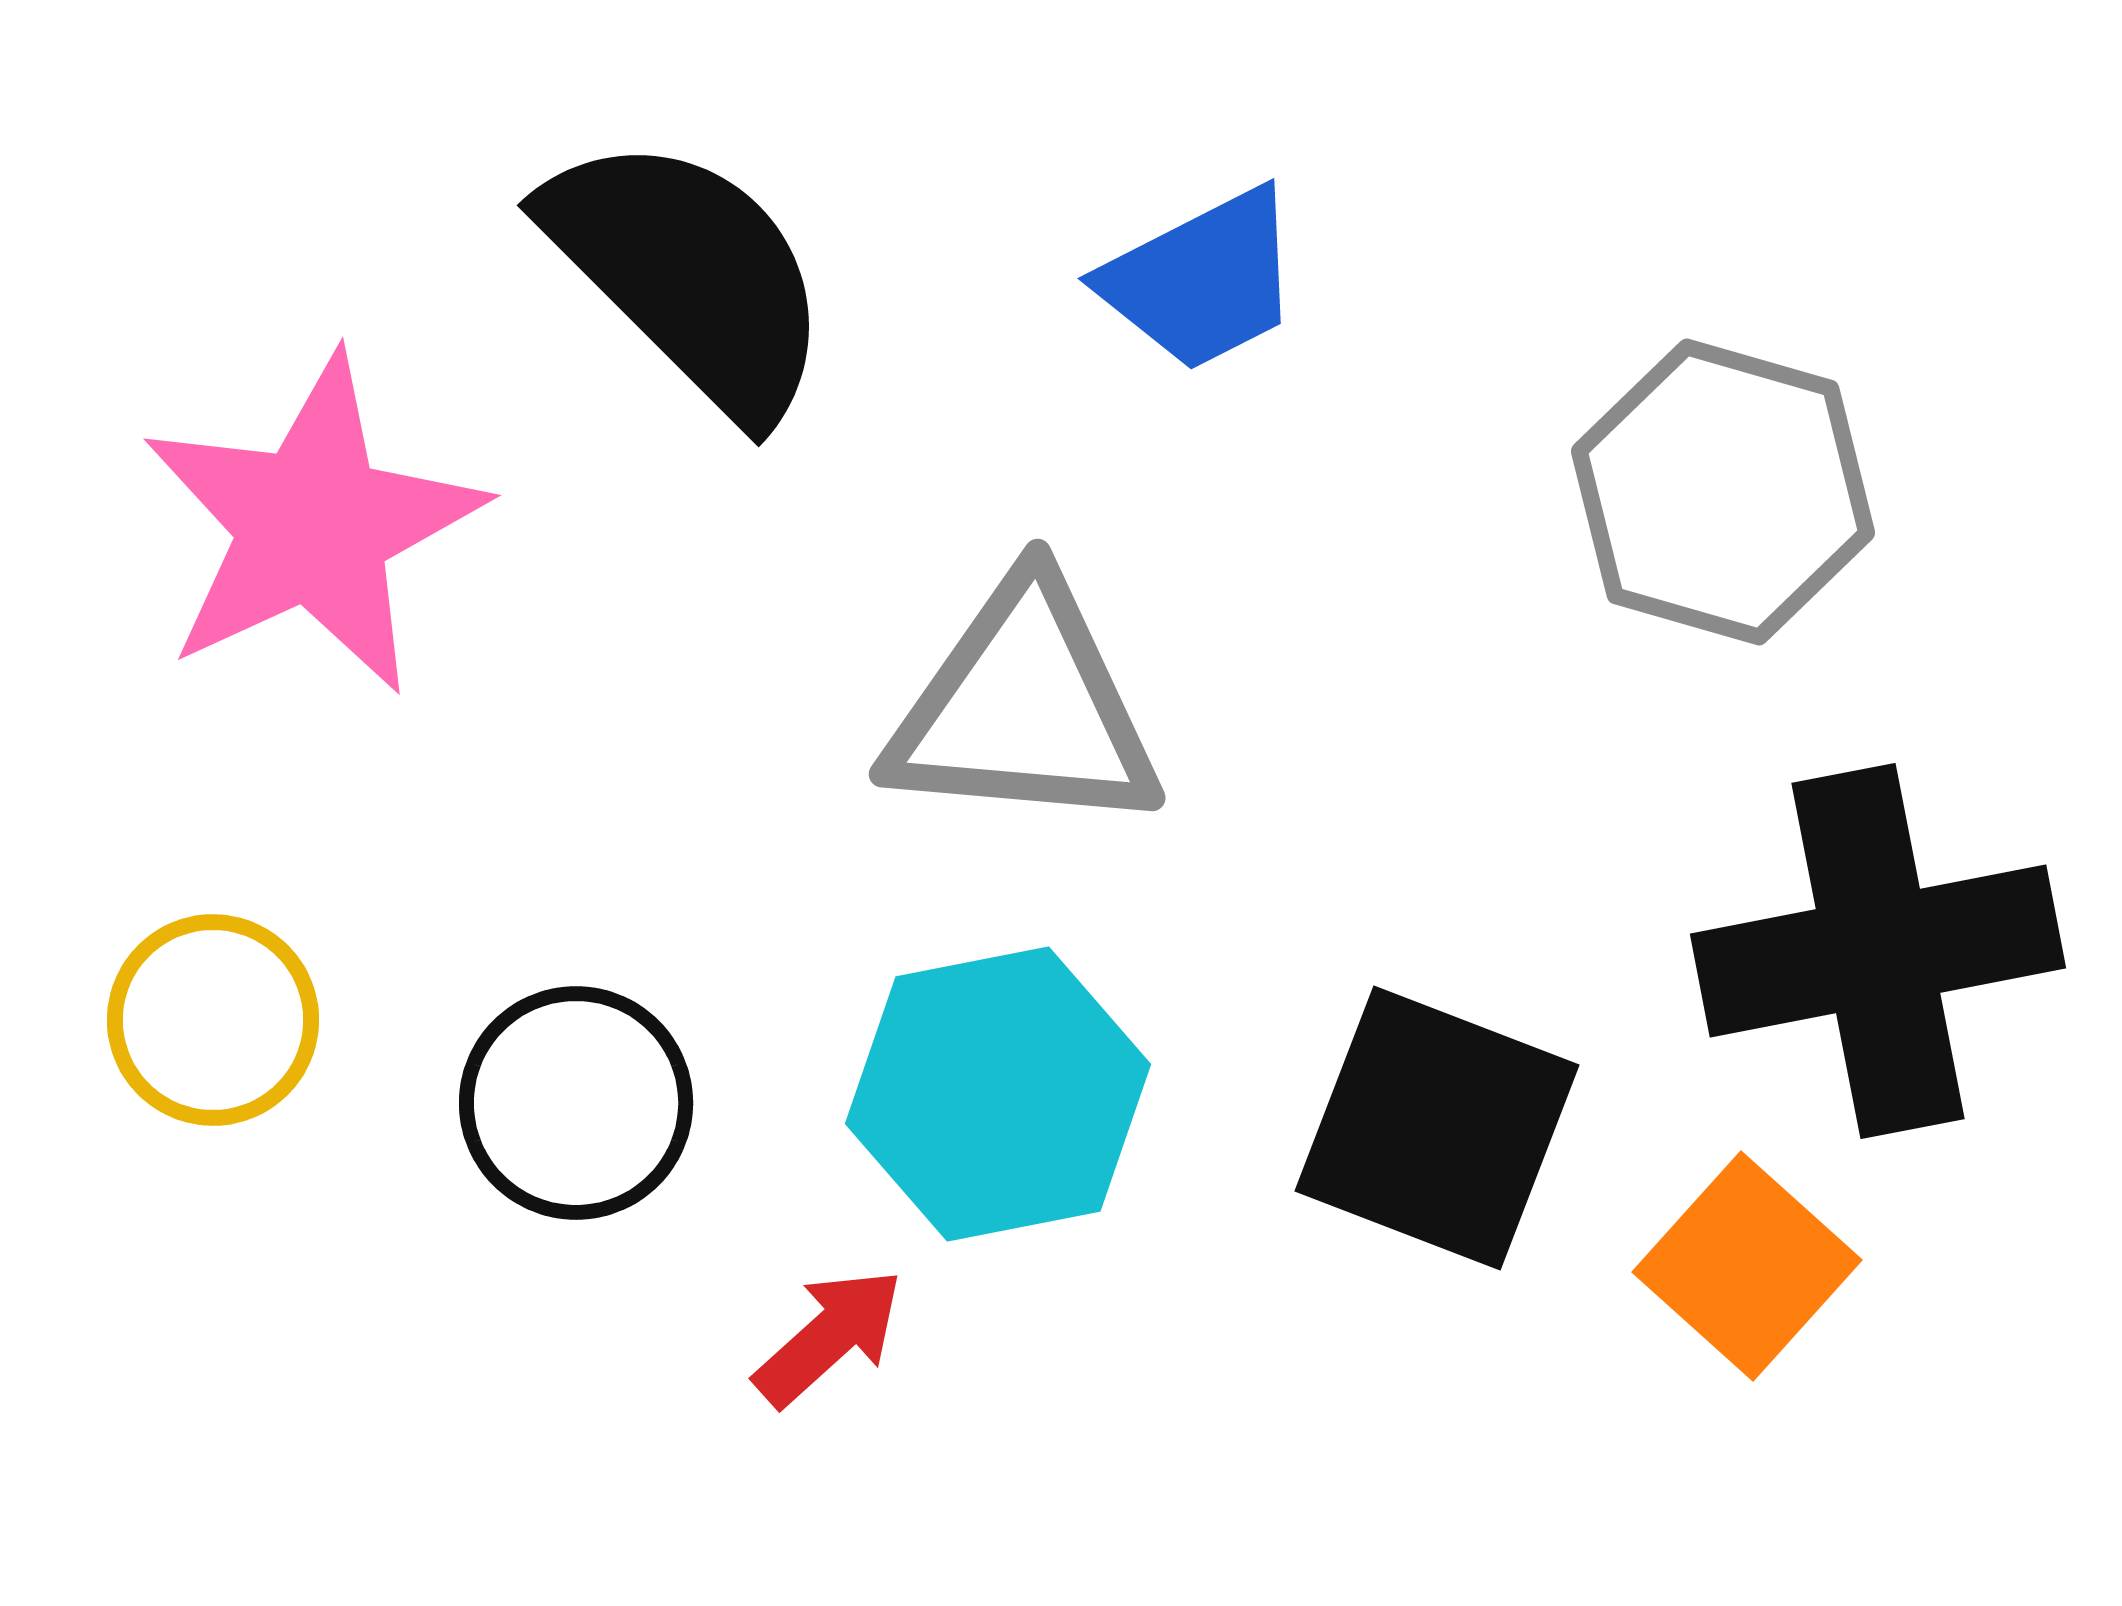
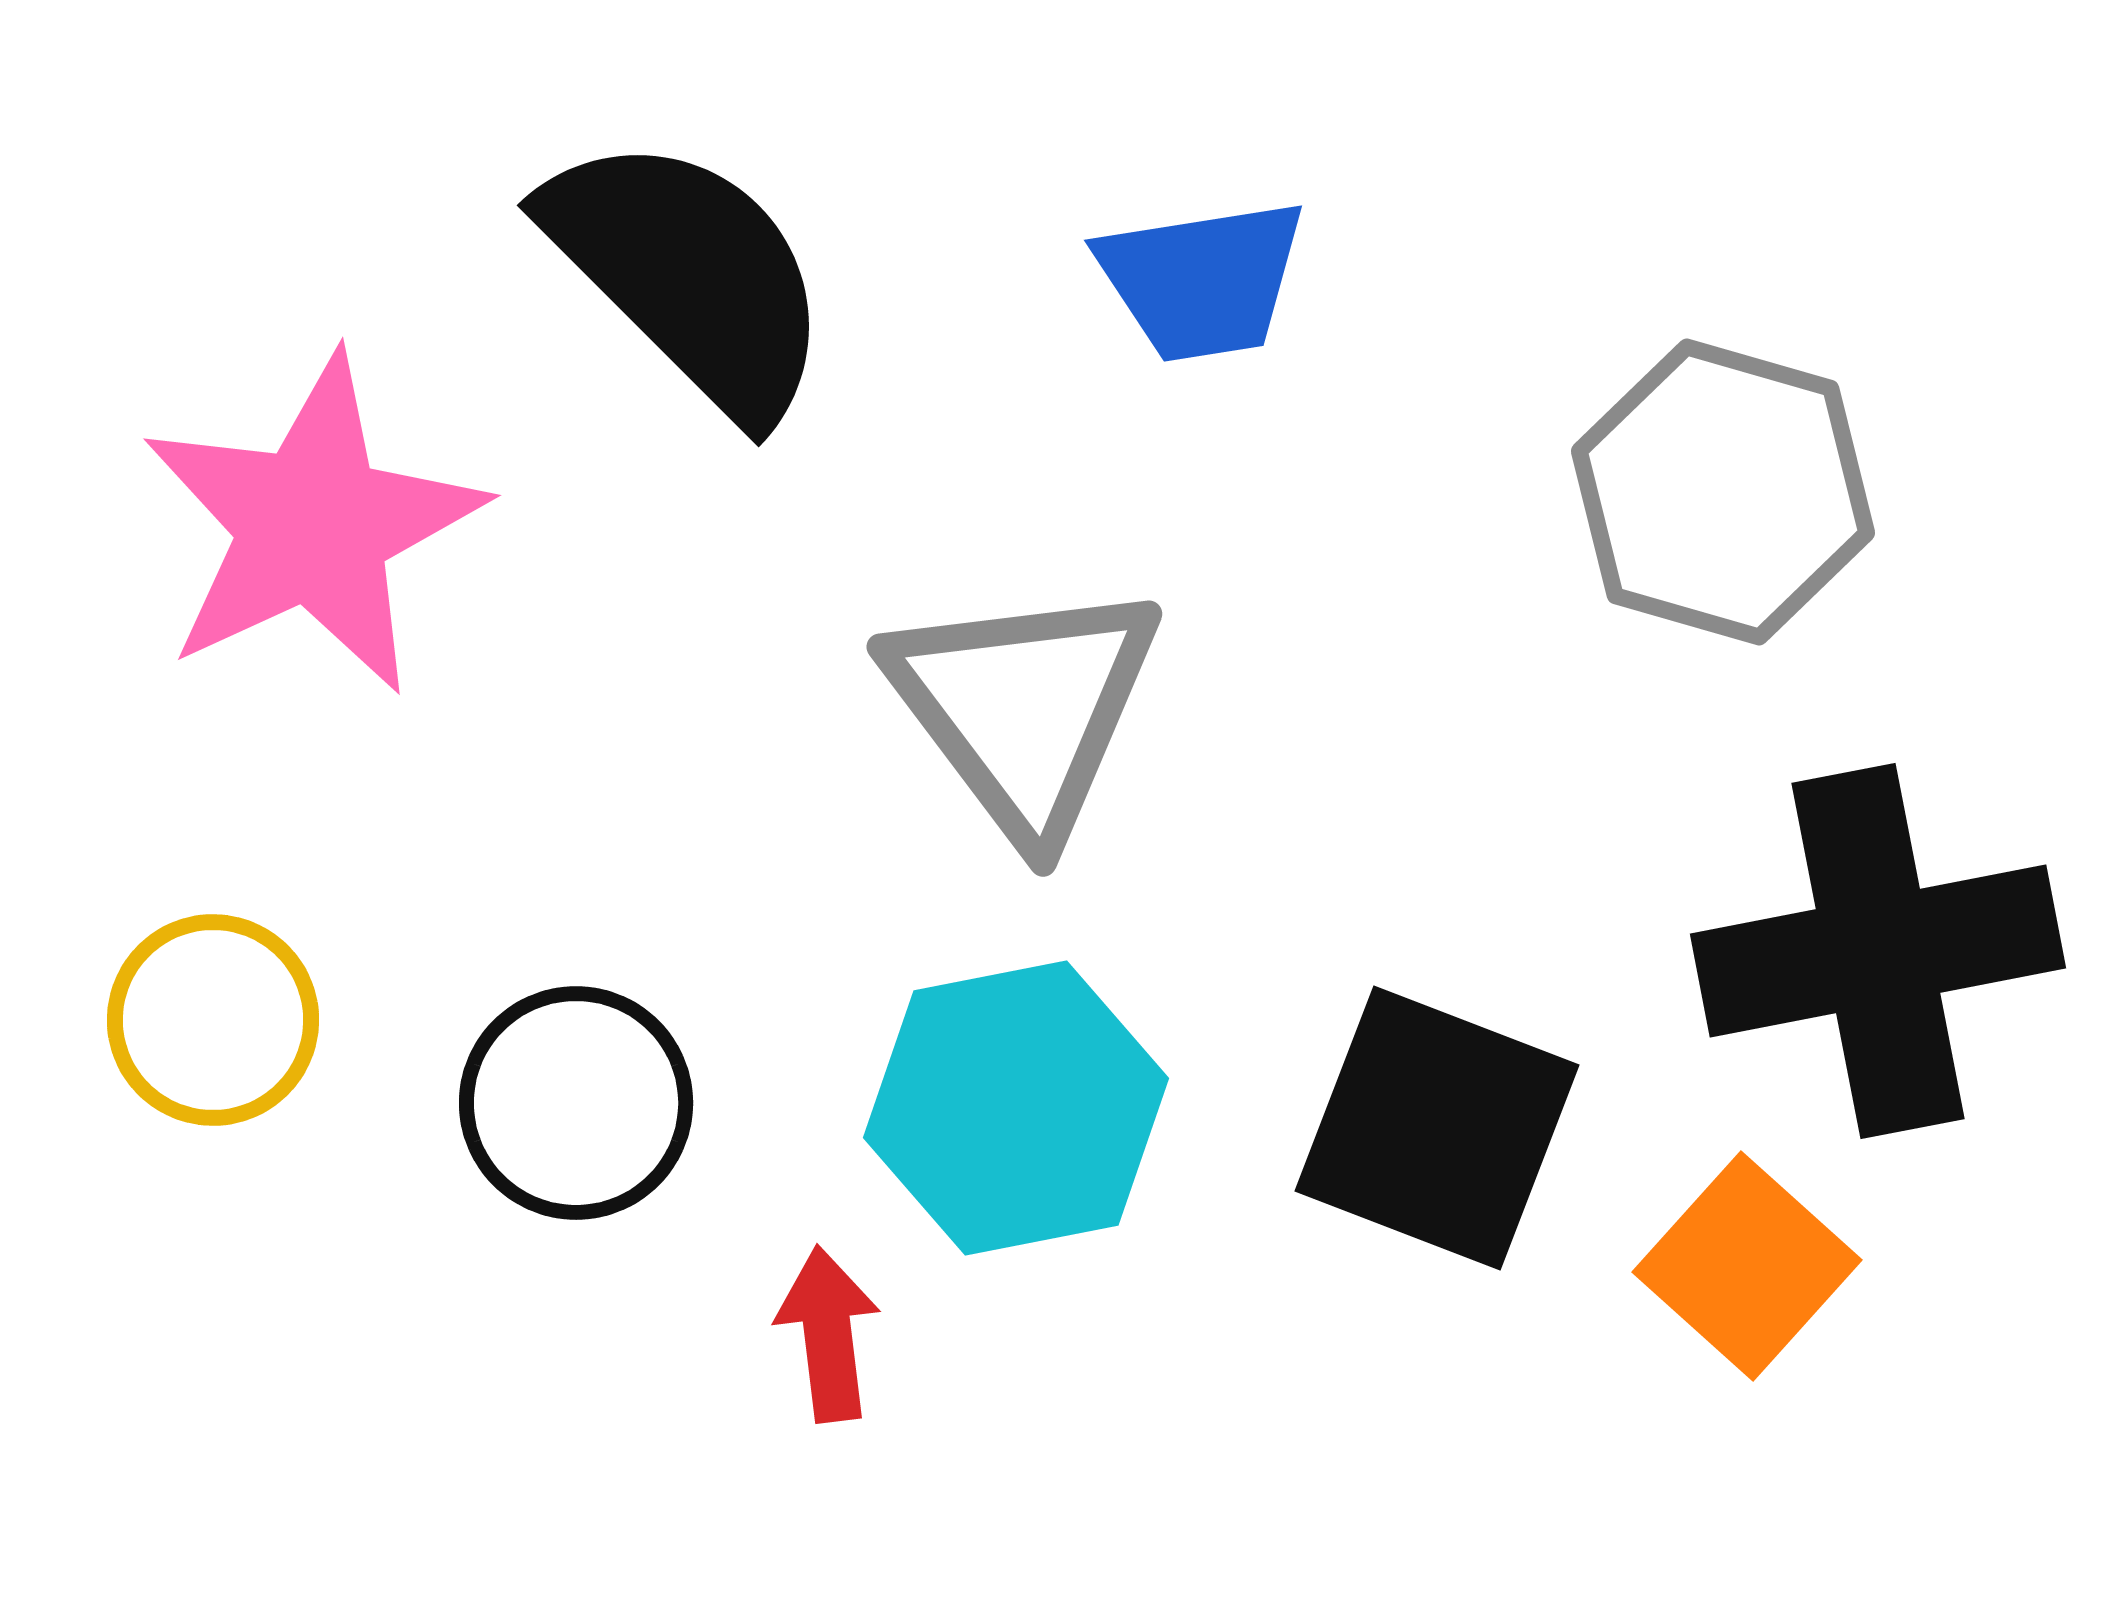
blue trapezoid: rotated 18 degrees clockwise
gray triangle: rotated 48 degrees clockwise
cyan hexagon: moved 18 px right, 14 px down
red arrow: moved 1 px left, 3 px up; rotated 55 degrees counterclockwise
